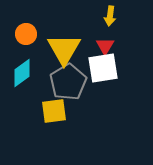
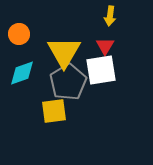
orange circle: moved 7 px left
yellow triangle: moved 3 px down
white square: moved 2 px left, 2 px down
cyan diamond: rotated 16 degrees clockwise
